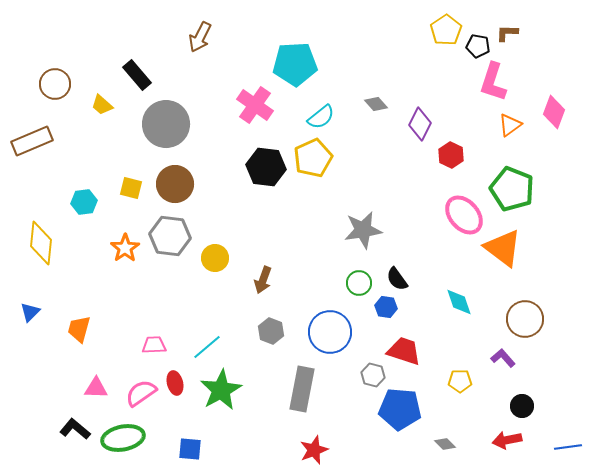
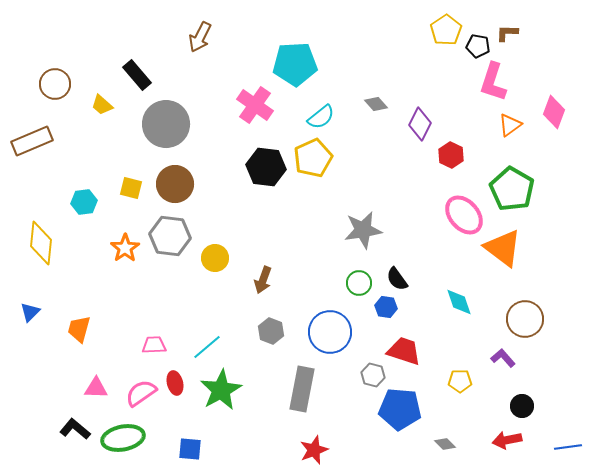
green pentagon at (512, 189): rotated 9 degrees clockwise
